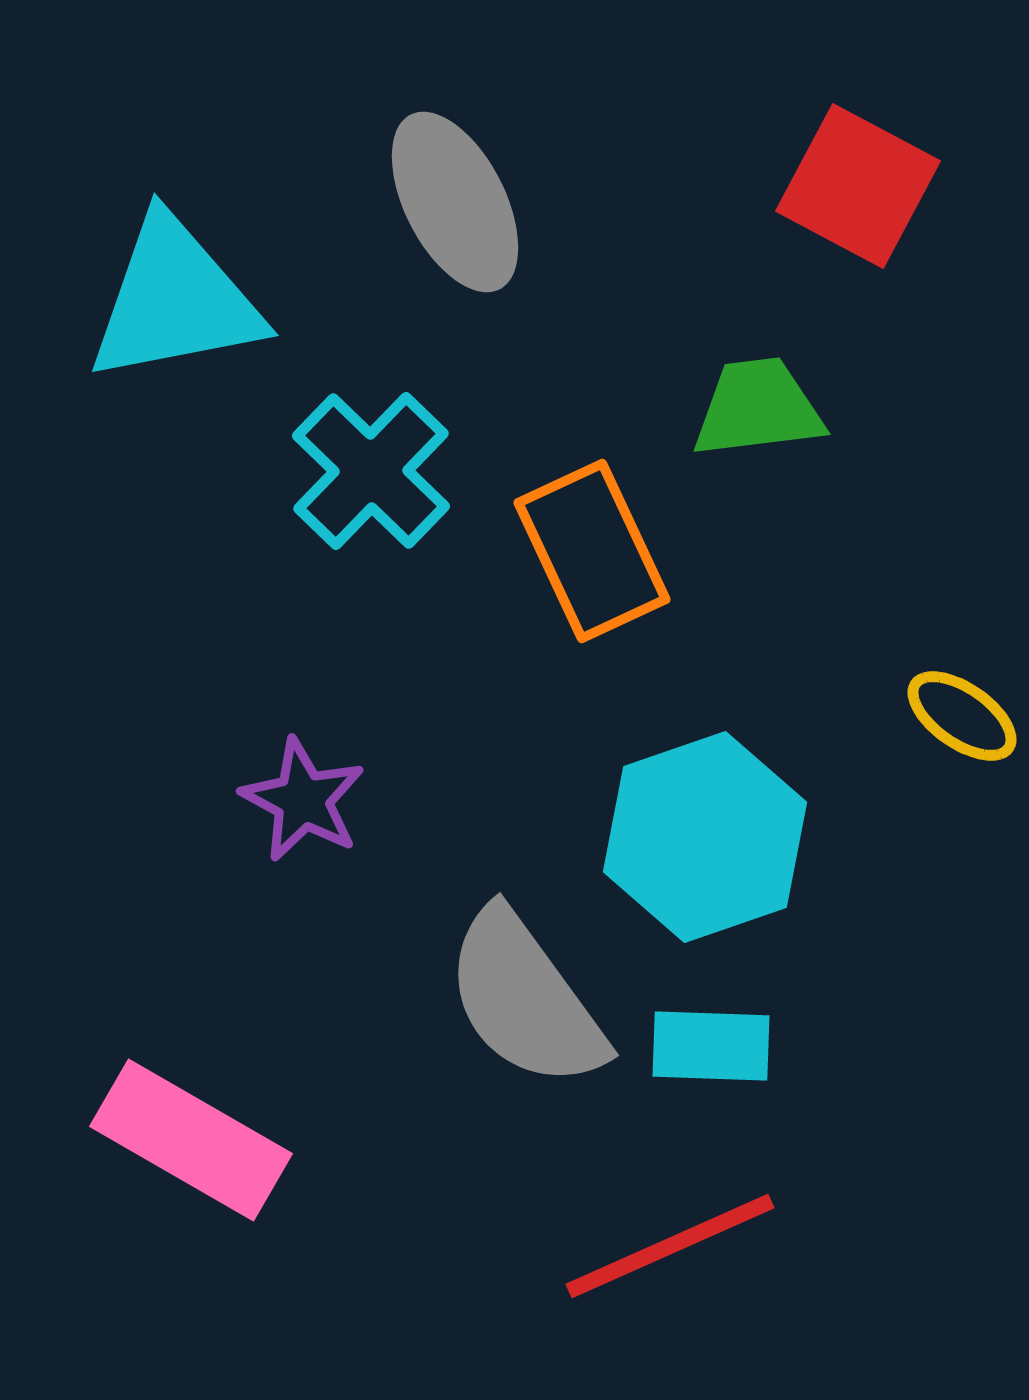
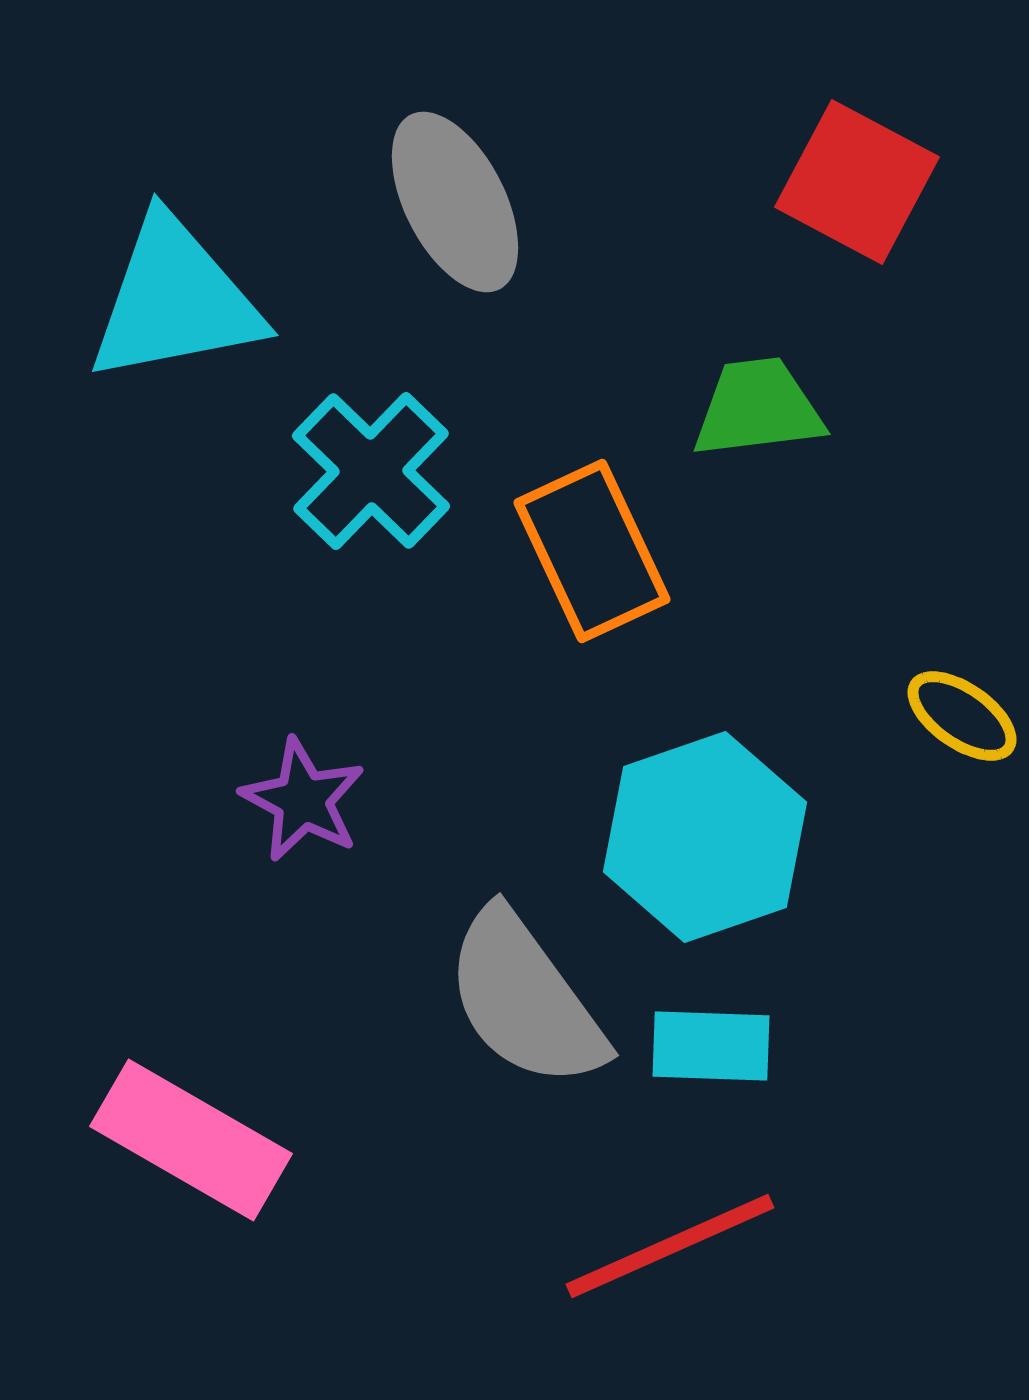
red square: moved 1 px left, 4 px up
